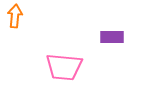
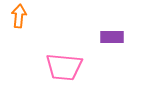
orange arrow: moved 4 px right
